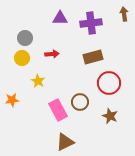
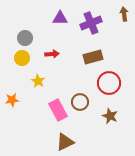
purple cross: rotated 15 degrees counterclockwise
